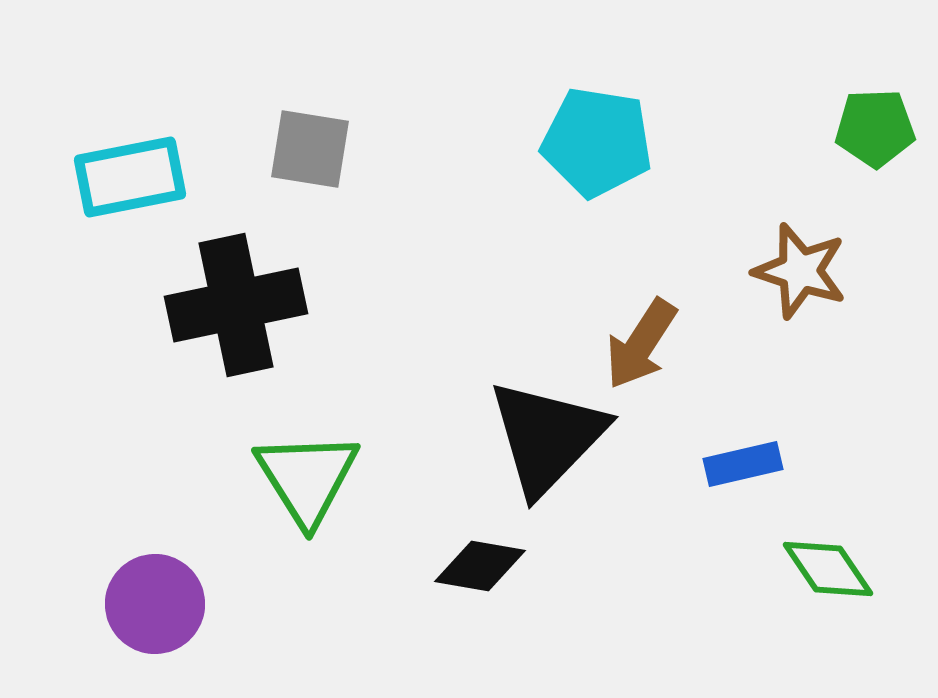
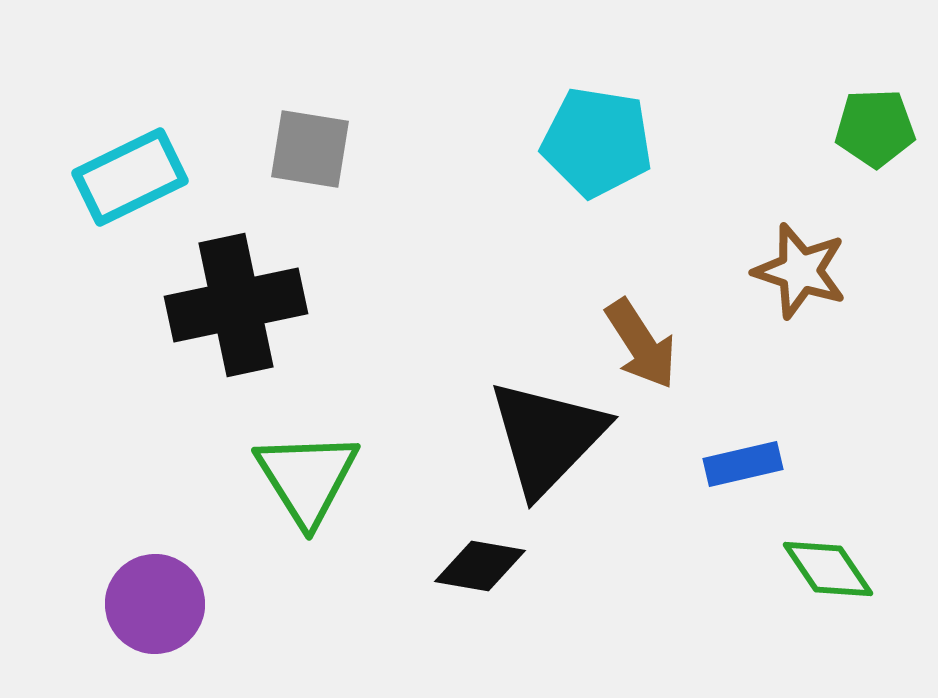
cyan rectangle: rotated 15 degrees counterclockwise
brown arrow: rotated 66 degrees counterclockwise
